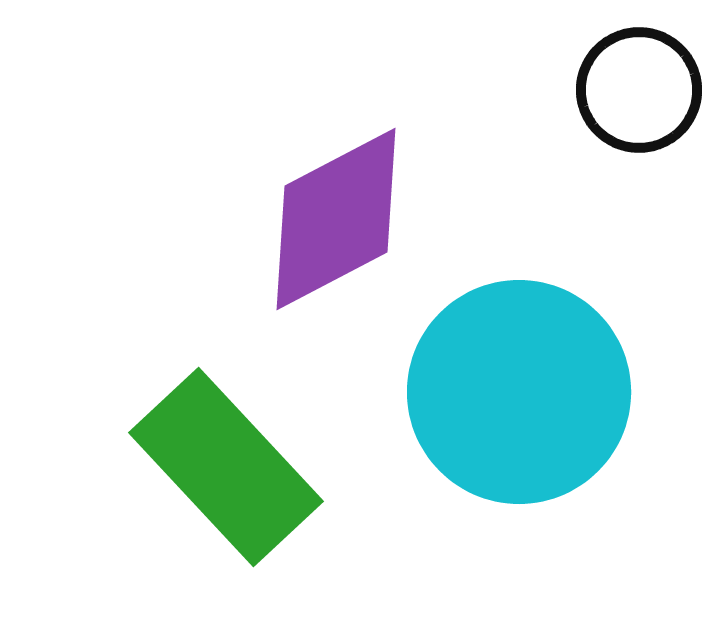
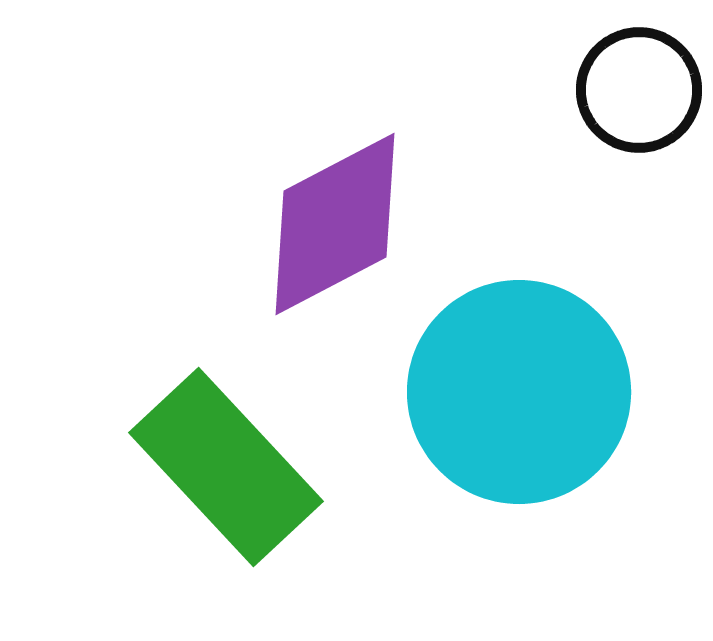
purple diamond: moved 1 px left, 5 px down
